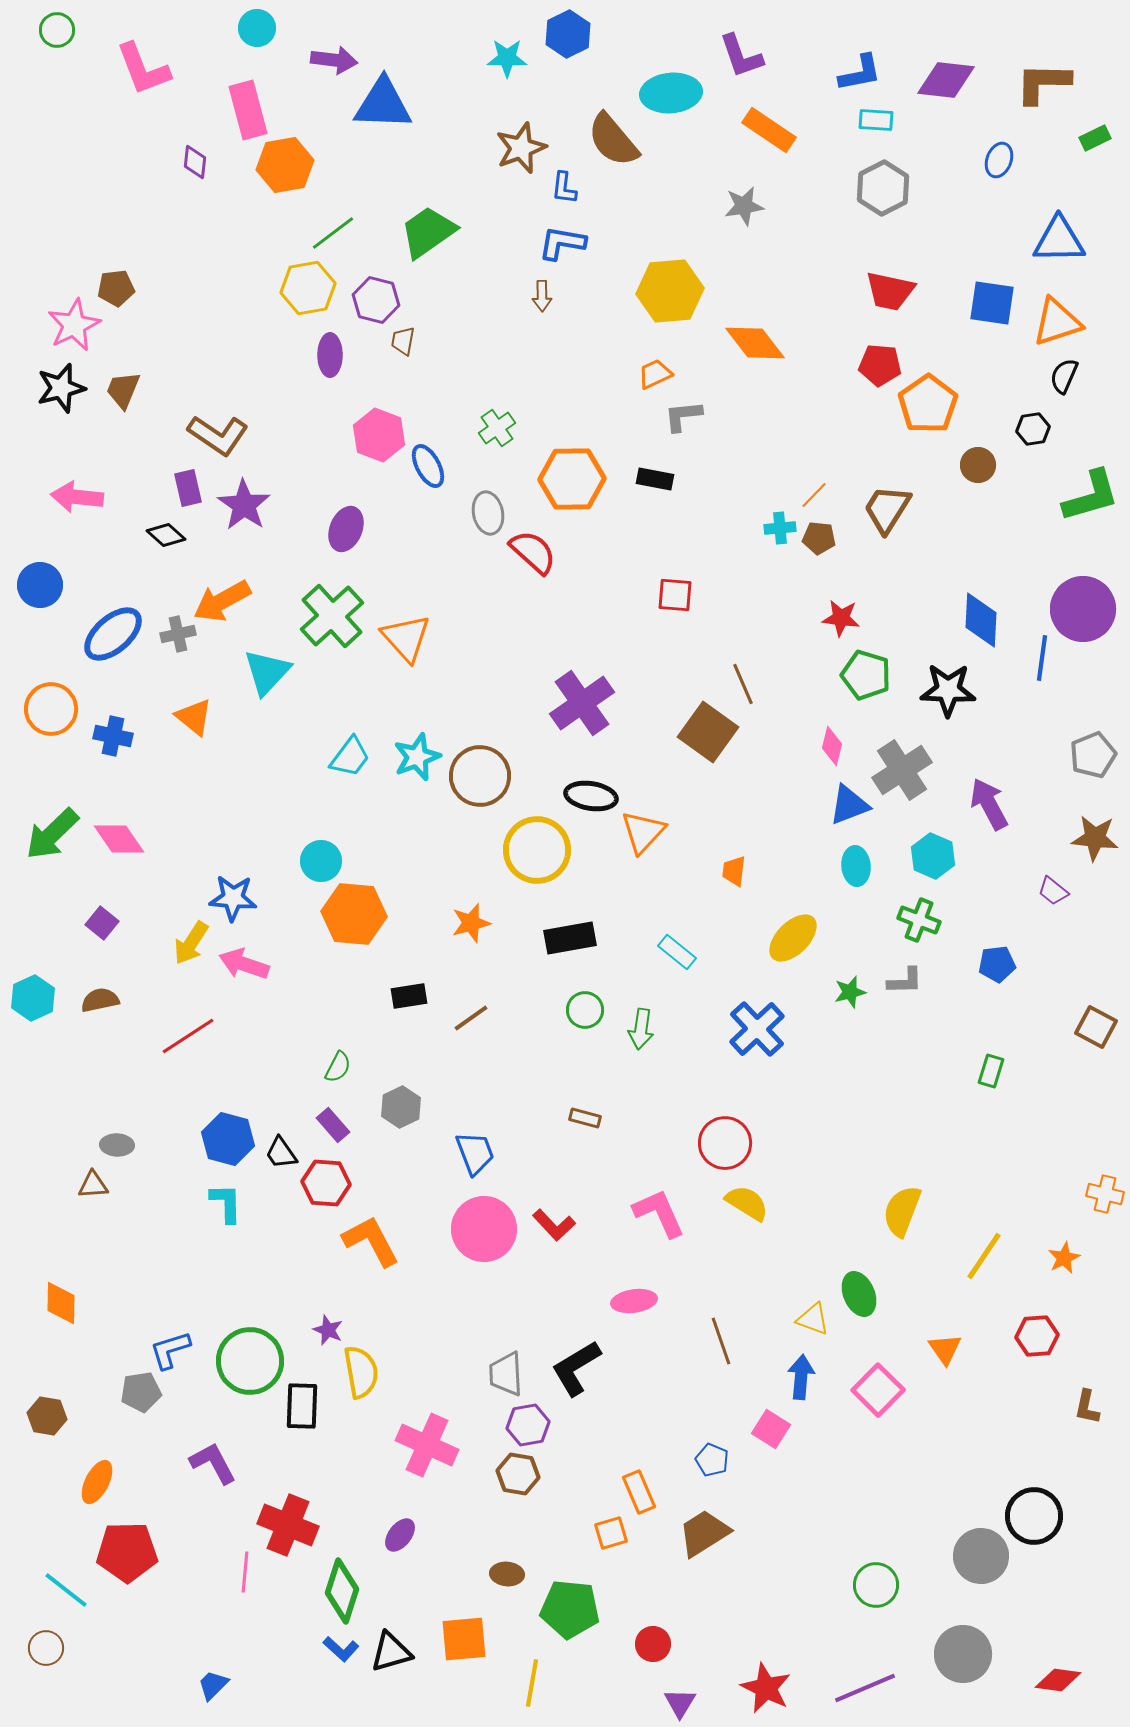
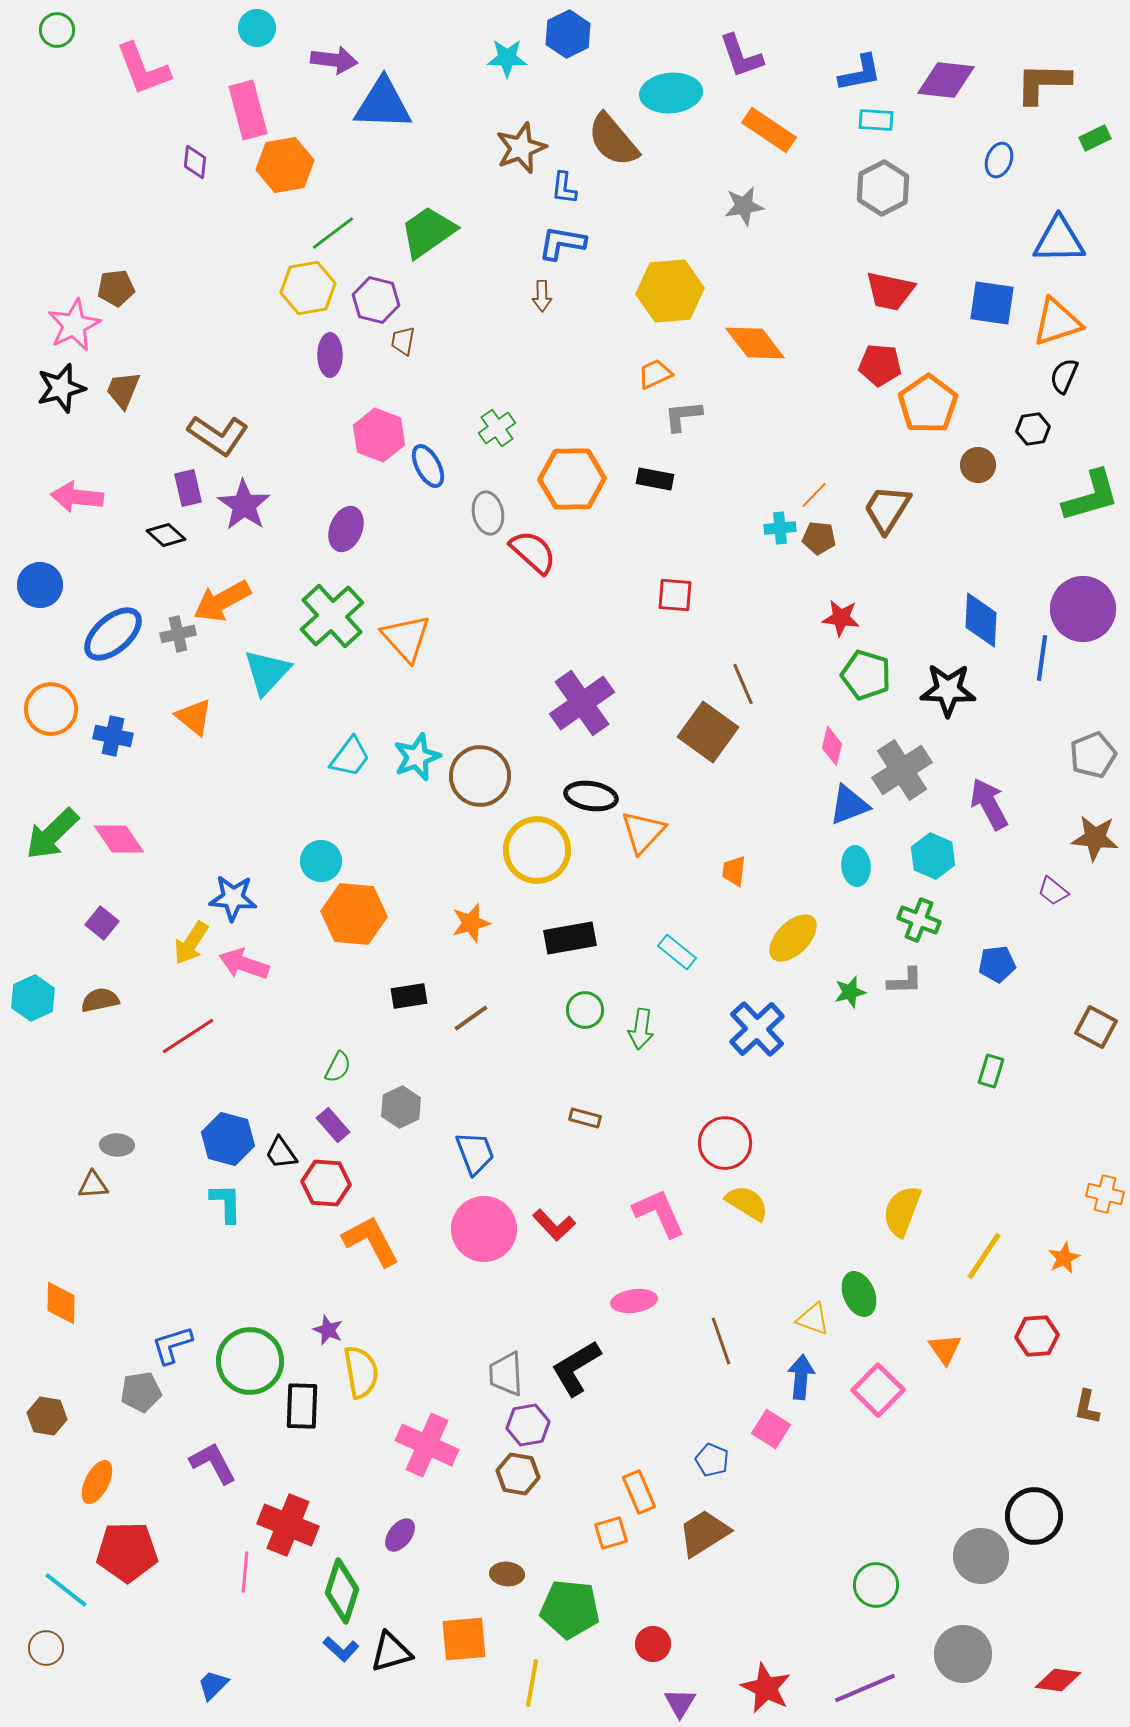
blue L-shape at (170, 1350): moved 2 px right, 5 px up
